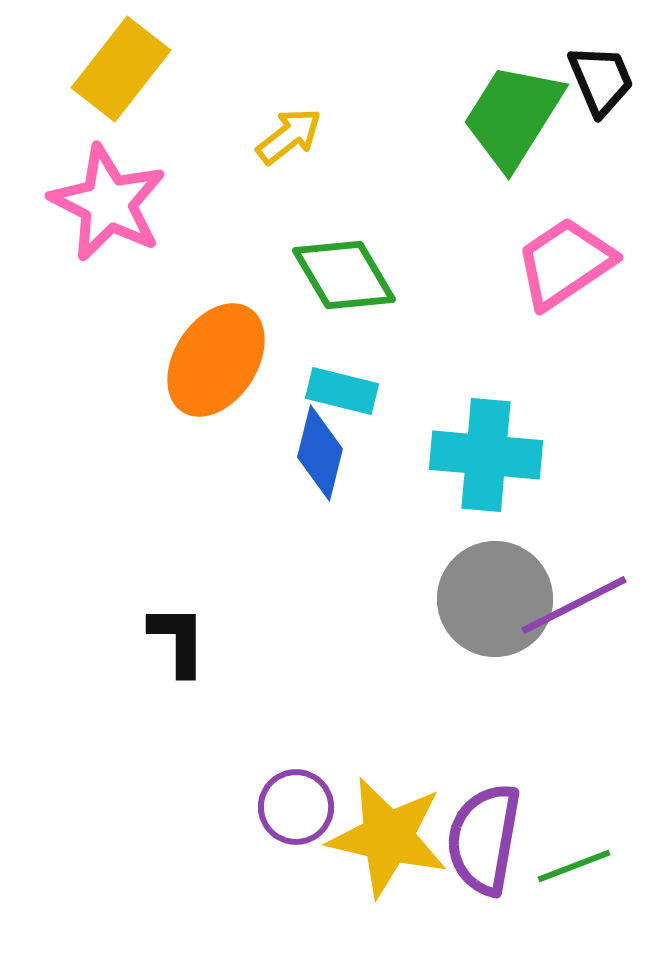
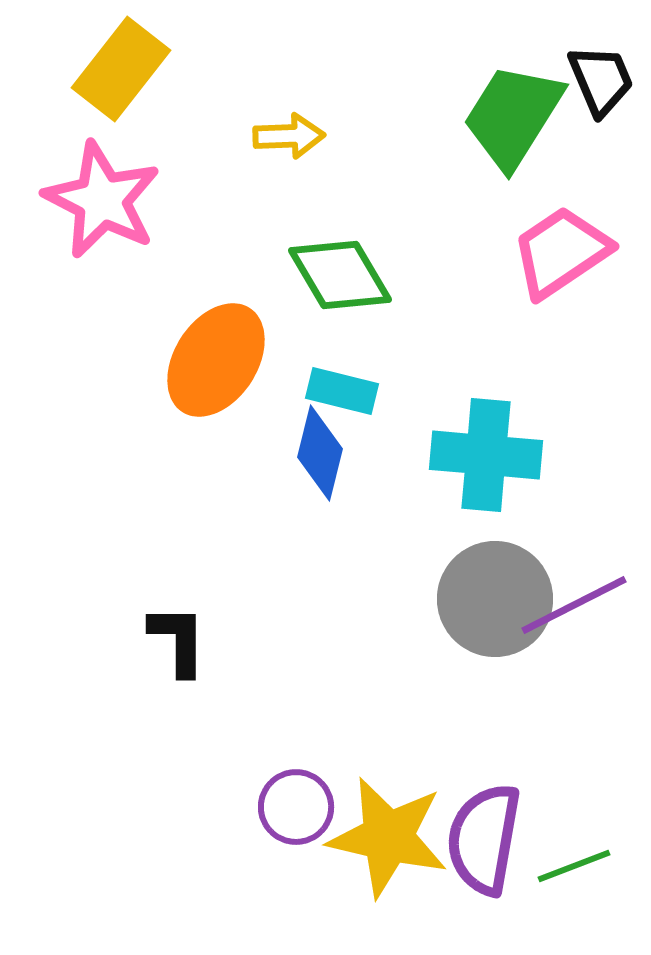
yellow arrow: rotated 36 degrees clockwise
pink star: moved 6 px left, 3 px up
pink trapezoid: moved 4 px left, 11 px up
green diamond: moved 4 px left
